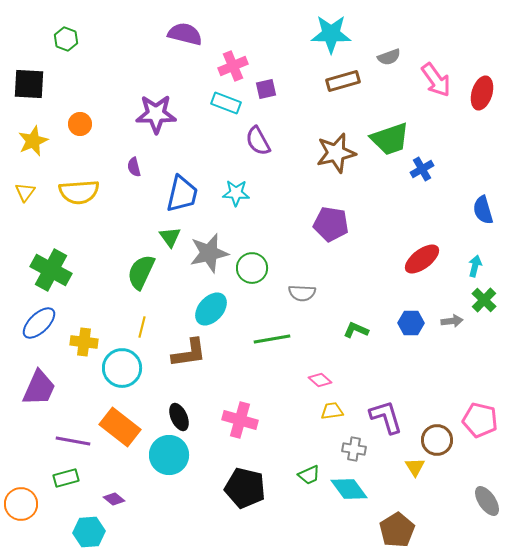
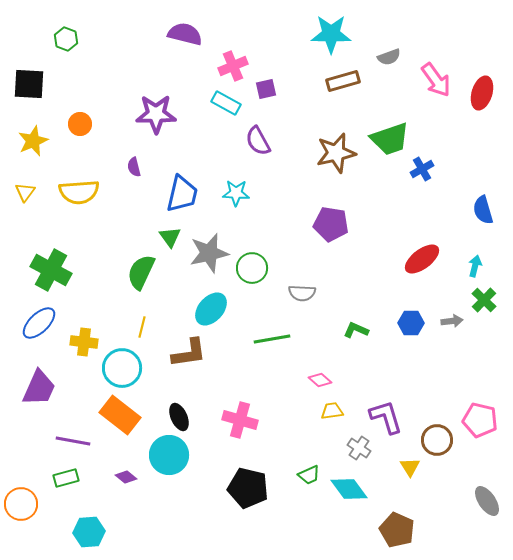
cyan rectangle at (226, 103): rotated 8 degrees clockwise
orange rectangle at (120, 427): moved 12 px up
gray cross at (354, 449): moved 5 px right, 1 px up; rotated 25 degrees clockwise
yellow triangle at (415, 467): moved 5 px left
black pentagon at (245, 488): moved 3 px right
purple diamond at (114, 499): moved 12 px right, 22 px up
brown pentagon at (397, 530): rotated 16 degrees counterclockwise
